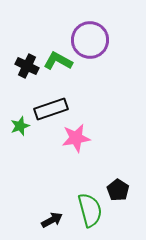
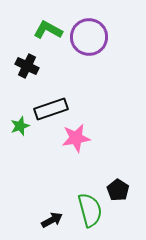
purple circle: moved 1 px left, 3 px up
green L-shape: moved 10 px left, 31 px up
